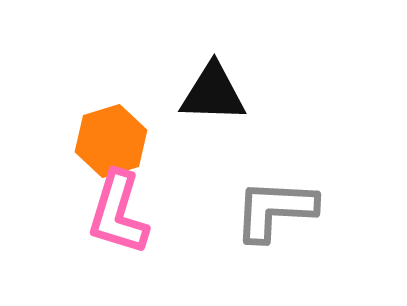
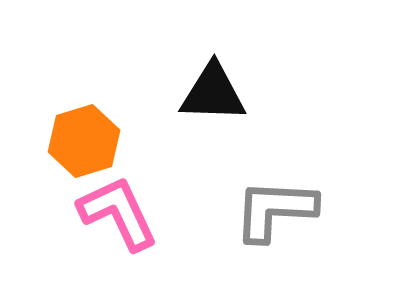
orange hexagon: moved 27 px left
pink L-shape: rotated 138 degrees clockwise
